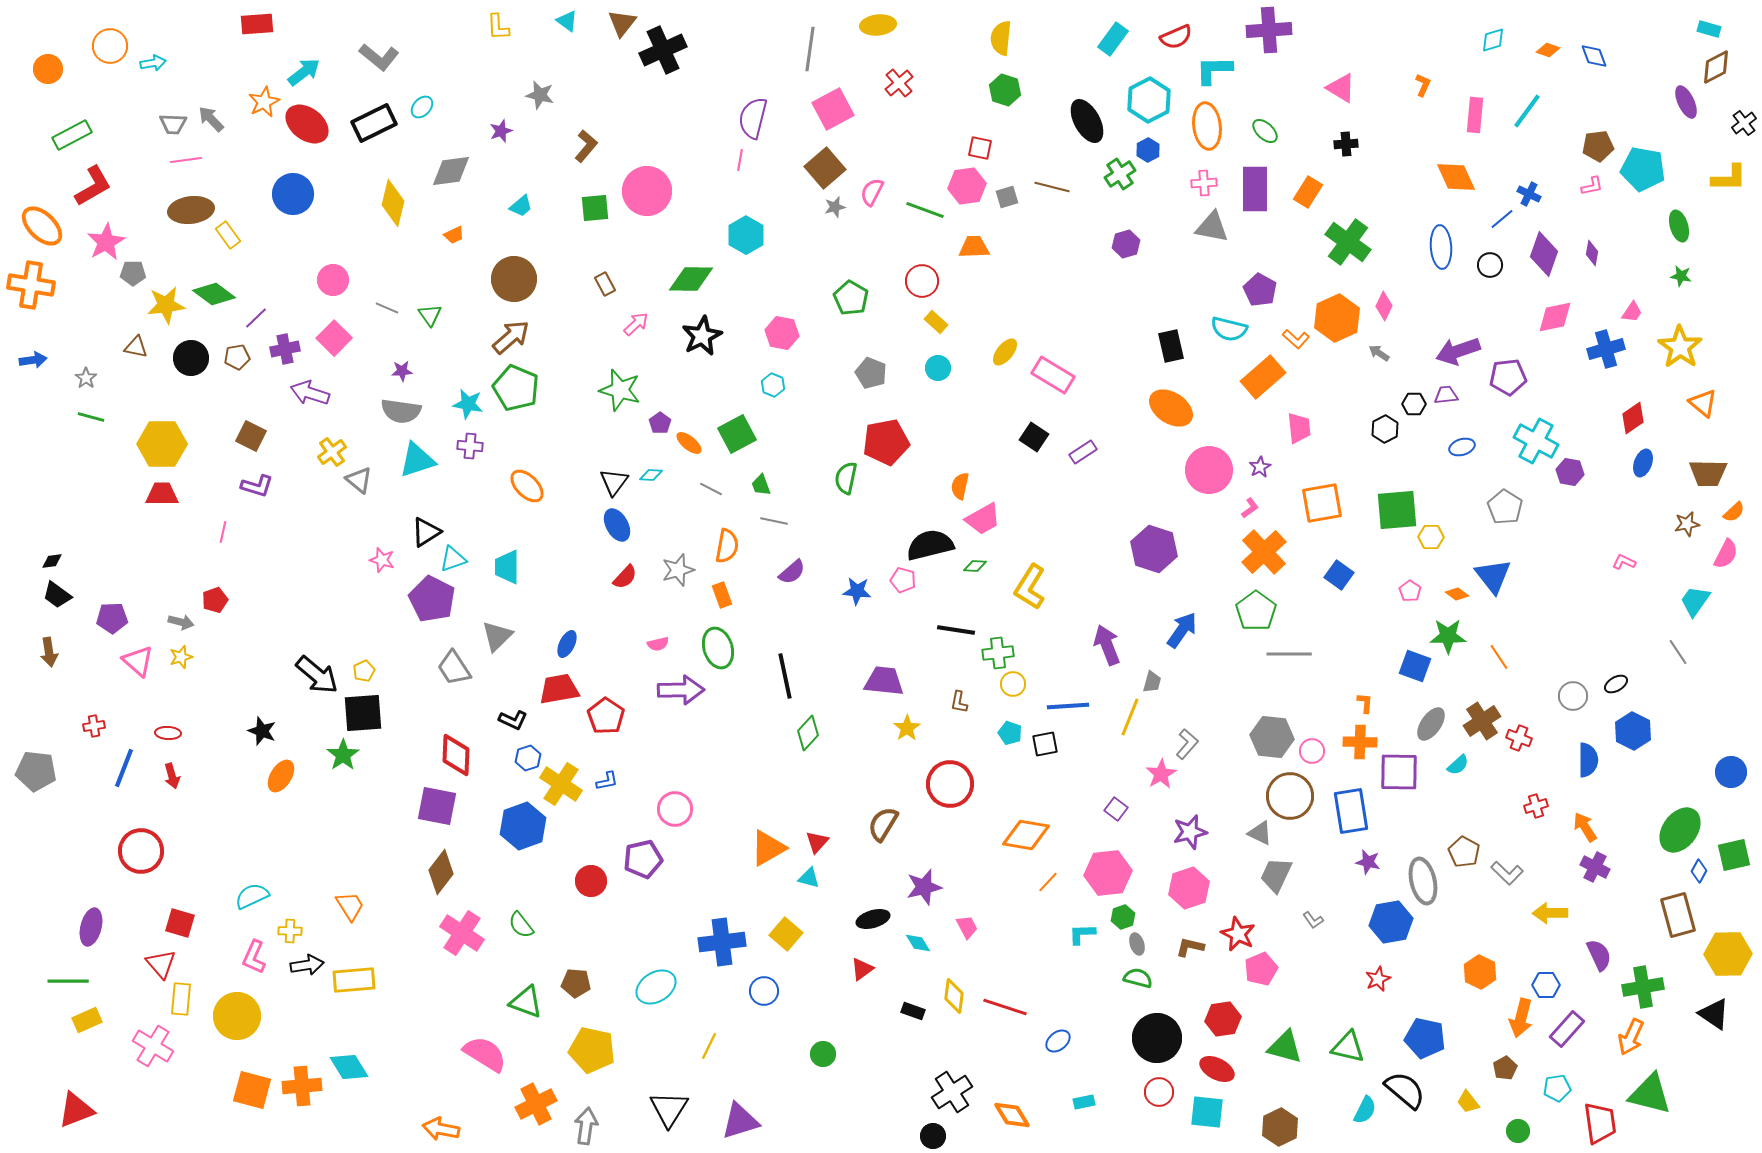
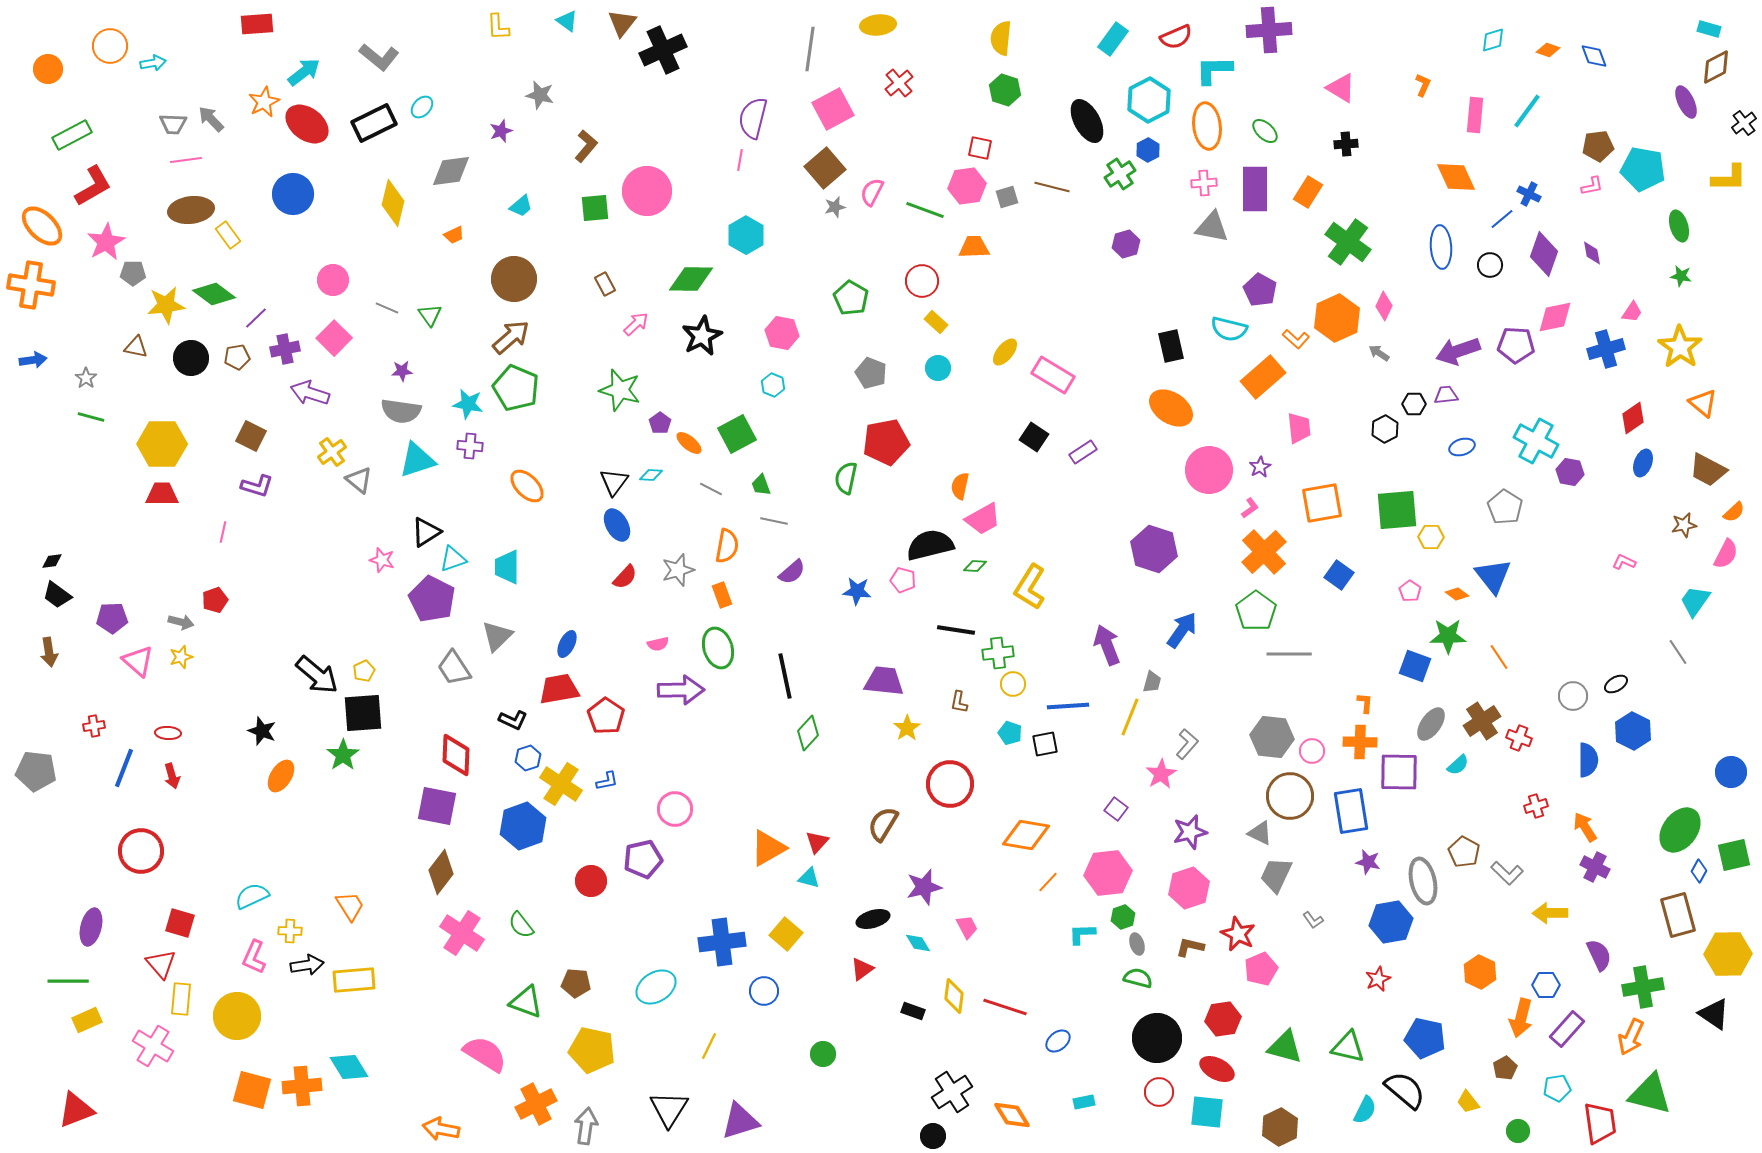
purple diamond at (1592, 253): rotated 20 degrees counterclockwise
purple pentagon at (1508, 377): moved 8 px right, 32 px up; rotated 9 degrees clockwise
brown trapezoid at (1708, 473): moved 3 px up; rotated 27 degrees clockwise
brown star at (1687, 524): moved 3 px left, 1 px down
